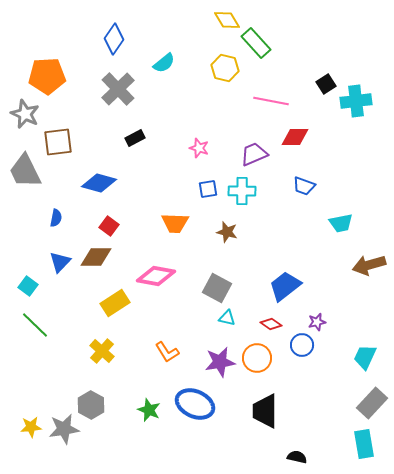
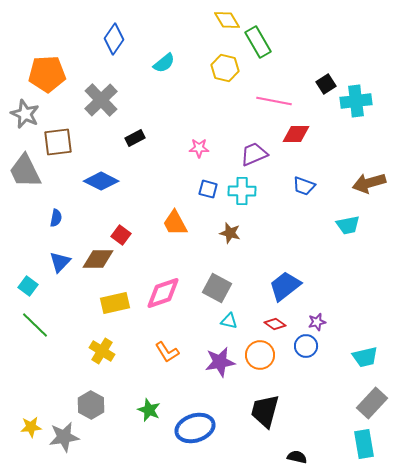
green rectangle at (256, 43): moved 2 px right, 1 px up; rotated 12 degrees clockwise
orange pentagon at (47, 76): moved 2 px up
gray cross at (118, 89): moved 17 px left, 11 px down
pink line at (271, 101): moved 3 px right
red diamond at (295, 137): moved 1 px right, 3 px up
pink star at (199, 148): rotated 18 degrees counterclockwise
blue diamond at (99, 183): moved 2 px right, 2 px up; rotated 12 degrees clockwise
blue square at (208, 189): rotated 24 degrees clockwise
orange trapezoid at (175, 223): rotated 60 degrees clockwise
cyan trapezoid at (341, 223): moved 7 px right, 2 px down
red square at (109, 226): moved 12 px right, 9 px down
brown star at (227, 232): moved 3 px right, 1 px down
brown diamond at (96, 257): moved 2 px right, 2 px down
brown arrow at (369, 265): moved 82 px up
pink diamond at (156, 276): moved 7 px right, 17 px down; rotated 30 degrees counterclockwise
yellow rectangle at (115, 303): rotated 20 degrees clockwise
cyan triangle at (227, 318): moved 2 px right, 3 px down
red diamond at (271, 324): moved 4 px right
blue circle at (302, 345): moved 4 px right, 1 px down
yellow cross at (102, 351): rotated 10 degrees counterclockwise
cyan trapezoid at (365, 357): rotated 128 degrees counterclockwise
orange circle at (257, 358): moved 3 px right, 3 px up
blue ellipse at (195, 404): moved 24 px down; rotated 42 degrees counterclockwise
black trapezoid at (265, 411): rotated 15 degrees clockwise
gray star at (64, 429): moved 8 px down
